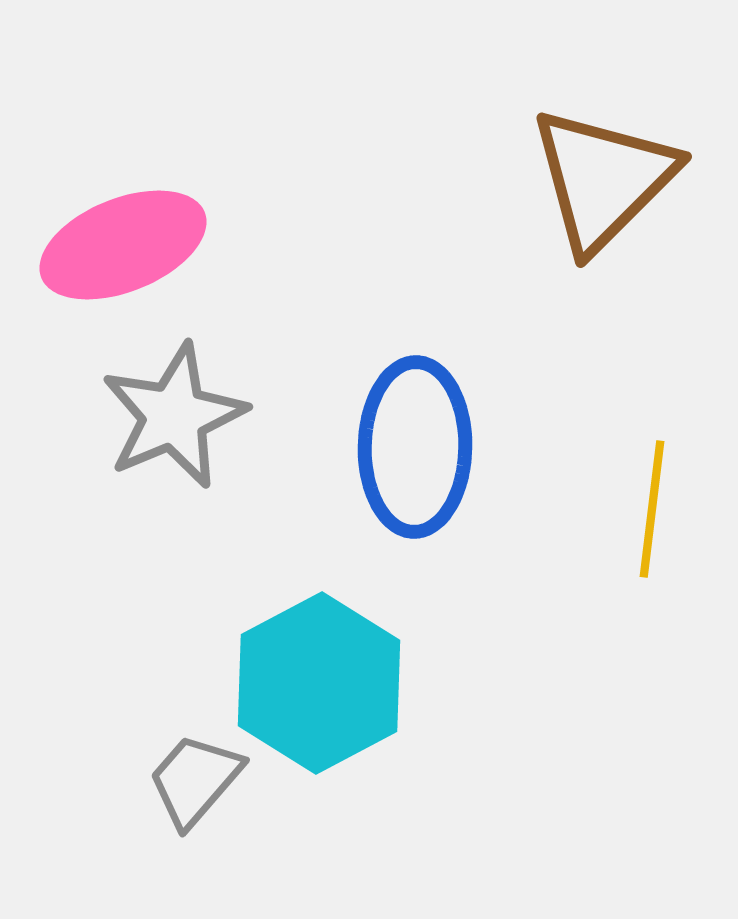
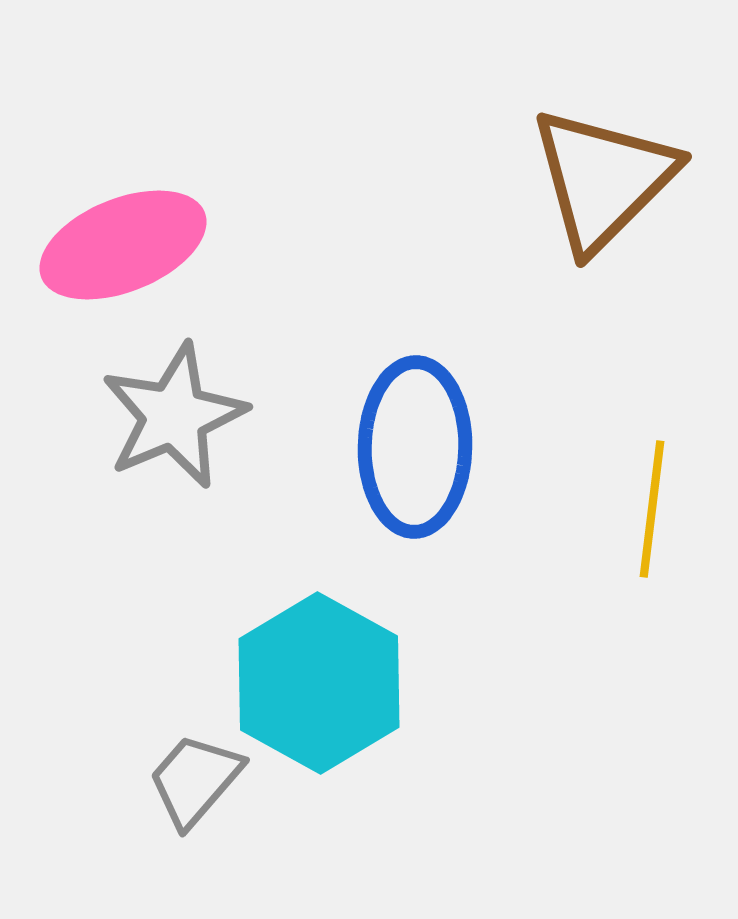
cyan hexagon: rotated 3 degrees counterclockwise
